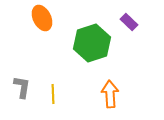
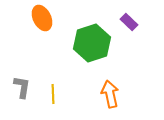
orange arrow: rotated 8 degrees counterclockwise
